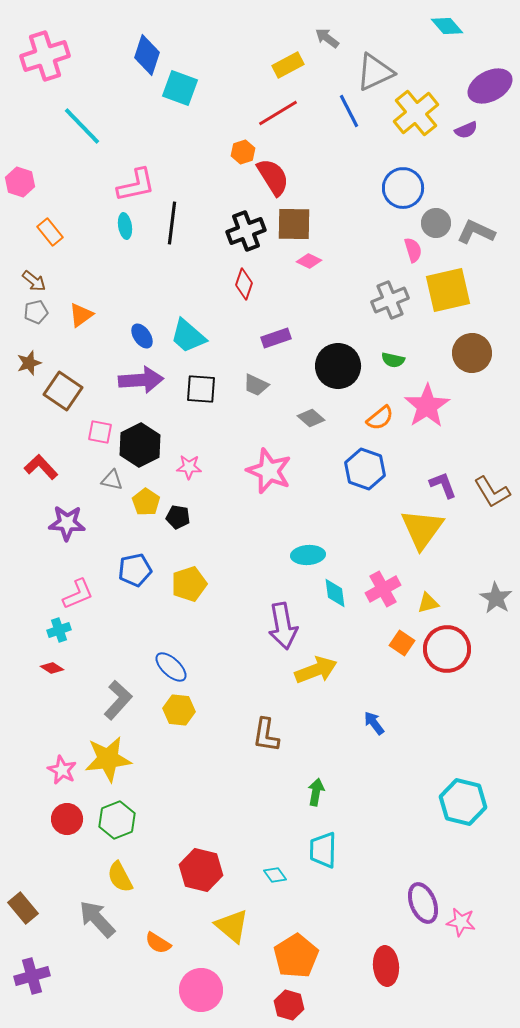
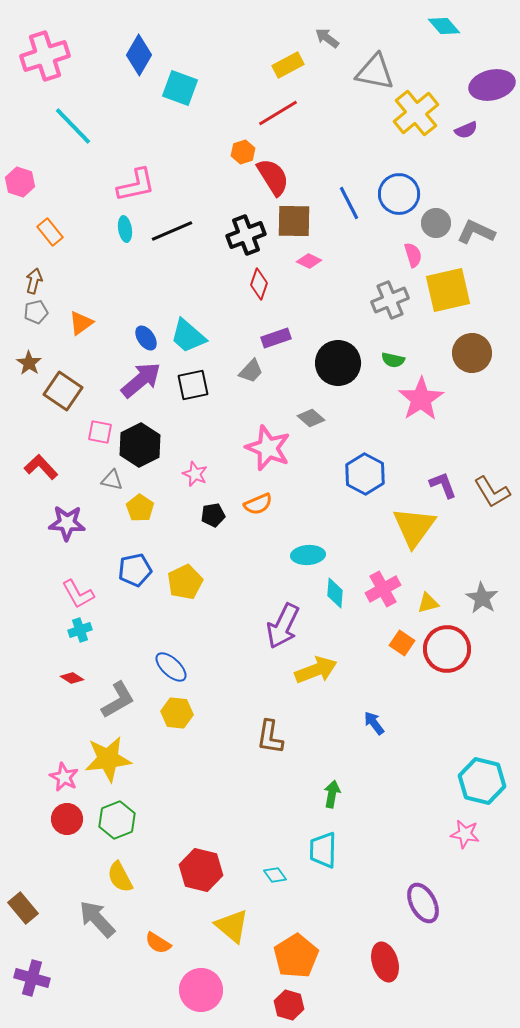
cyan diamond at (447, 26): moved 3 px left
blue diamond at (147, 55): moved 8 px left; rotated 12 degrees clockwise
gray triangle at (375, 72): rotated 36 degrees clockwise
purple ellipse at (490, 86): moved 2 px right, 1 px up; rotated 15 degrees clockwise
blue line at (349, 111): moved 92 px down
cyan line at (82, 126): moved 9 px left
blue circle at (403, 188): moved 4 px left, 6 px down
black line at (172, 223): moved 8 px down; rotated 60 degrees clockwise
brown square at (294, 224): moved 3 px up
cyan ellipse at (125, 226): moved 3 px down
black cross at (246, 231): moved 4 px down
pink semicircle at (413, 250): moved 5 px down
brown arrow at (34, 281): rotated 115 degrees counterclockwise
red diamond at (244, 284): moved 15 px right
orange triangle at (81, 315): moved 8 px down
blue ellipse at (142, 336): moved 4 px right, 2 px down
brown star at (29, 363): rotated 20 degrees counterclockwise
black circle at (338, 366): moved 3 px up
purple arrow at (141, 380): rotated 36 degrees counterclockwise
gray trapezoid at (256, 385): moved 5 px left, 14 px up; rotated 72 degrees counterclockwise
black square at (201, 389): moved 8 px left, 4 px up; rotated 16 degrees counterclockwise
pink star at (427, 406): moved 6 px left, 7 px up
orange semicircle at (380, 418): moved 122 px left, 86 px down; rotated 16 degrees clockwise
pink star at (189, 467): moved 6 px right, 7 px down; rotated 20 degrees clockwise
blue hexagon at (365, 469): moved 5 px down; rotated 9 degrees clockwise
pink star at (269, 471): moved 1 px left, 23 px up
yellow pentagon at (146, 502): moved 6 px left, 6 px down
black pentagon at (178, 517): moved 35 px right, 2 px up; rotated 20 degrees counterclockwise
yellow triangle at (422, 529): moved 8 px left, 2 px up
yellow pentagon at (189, 584): moved 4 px left, 2 px up; rotated 8 degrees counterclockwise
cyan diamond at (335, 593): rotated 12 degrees clockwise
pink L-shape at (78, 594): rotated 84 degrees clockwise
gray star at (496, 598): moved 14 px left
purple arrow at (283, 626): rotated 36 degrees clockwise
cyan cross at (59, 630): moved 21 px right
red diamond at (52, 668): moved 20 px right, 10 px down
gray L-shape at (118, 700): rotated 18 degrees clockwise
yellow hexagon at (179, 710): moved 2 px left, 3 px down
brown L-shape at (266, 735): moved 4 px right, 2 px down
pink star at (62, 770): moved 2 px right, 7 px down
green arrow at (316, 792): moved 16 px right, 2 px down
cyan hexagon at (463, 802): moved 19 px right, 21 px up
purple ellipse at (423, 903): rotated 6 degrees counterclockwise
pink star at (461, 922): moved 4 px right, 88 px up
red ellipse at (386, 966): moved 1 px left, 4 px up; rotated 12 degrees counterclockwise
purple cross at (32, 976): moved 2 px down; rotated 32 degrees clockwise
